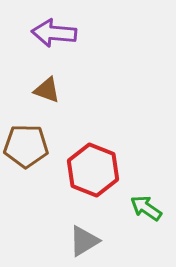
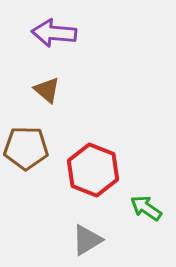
brown triangle: rotated 20 degrees clockwise
brown pentagon: moved 2 px down
gray triangle: moved 3 px right, 1 px up
